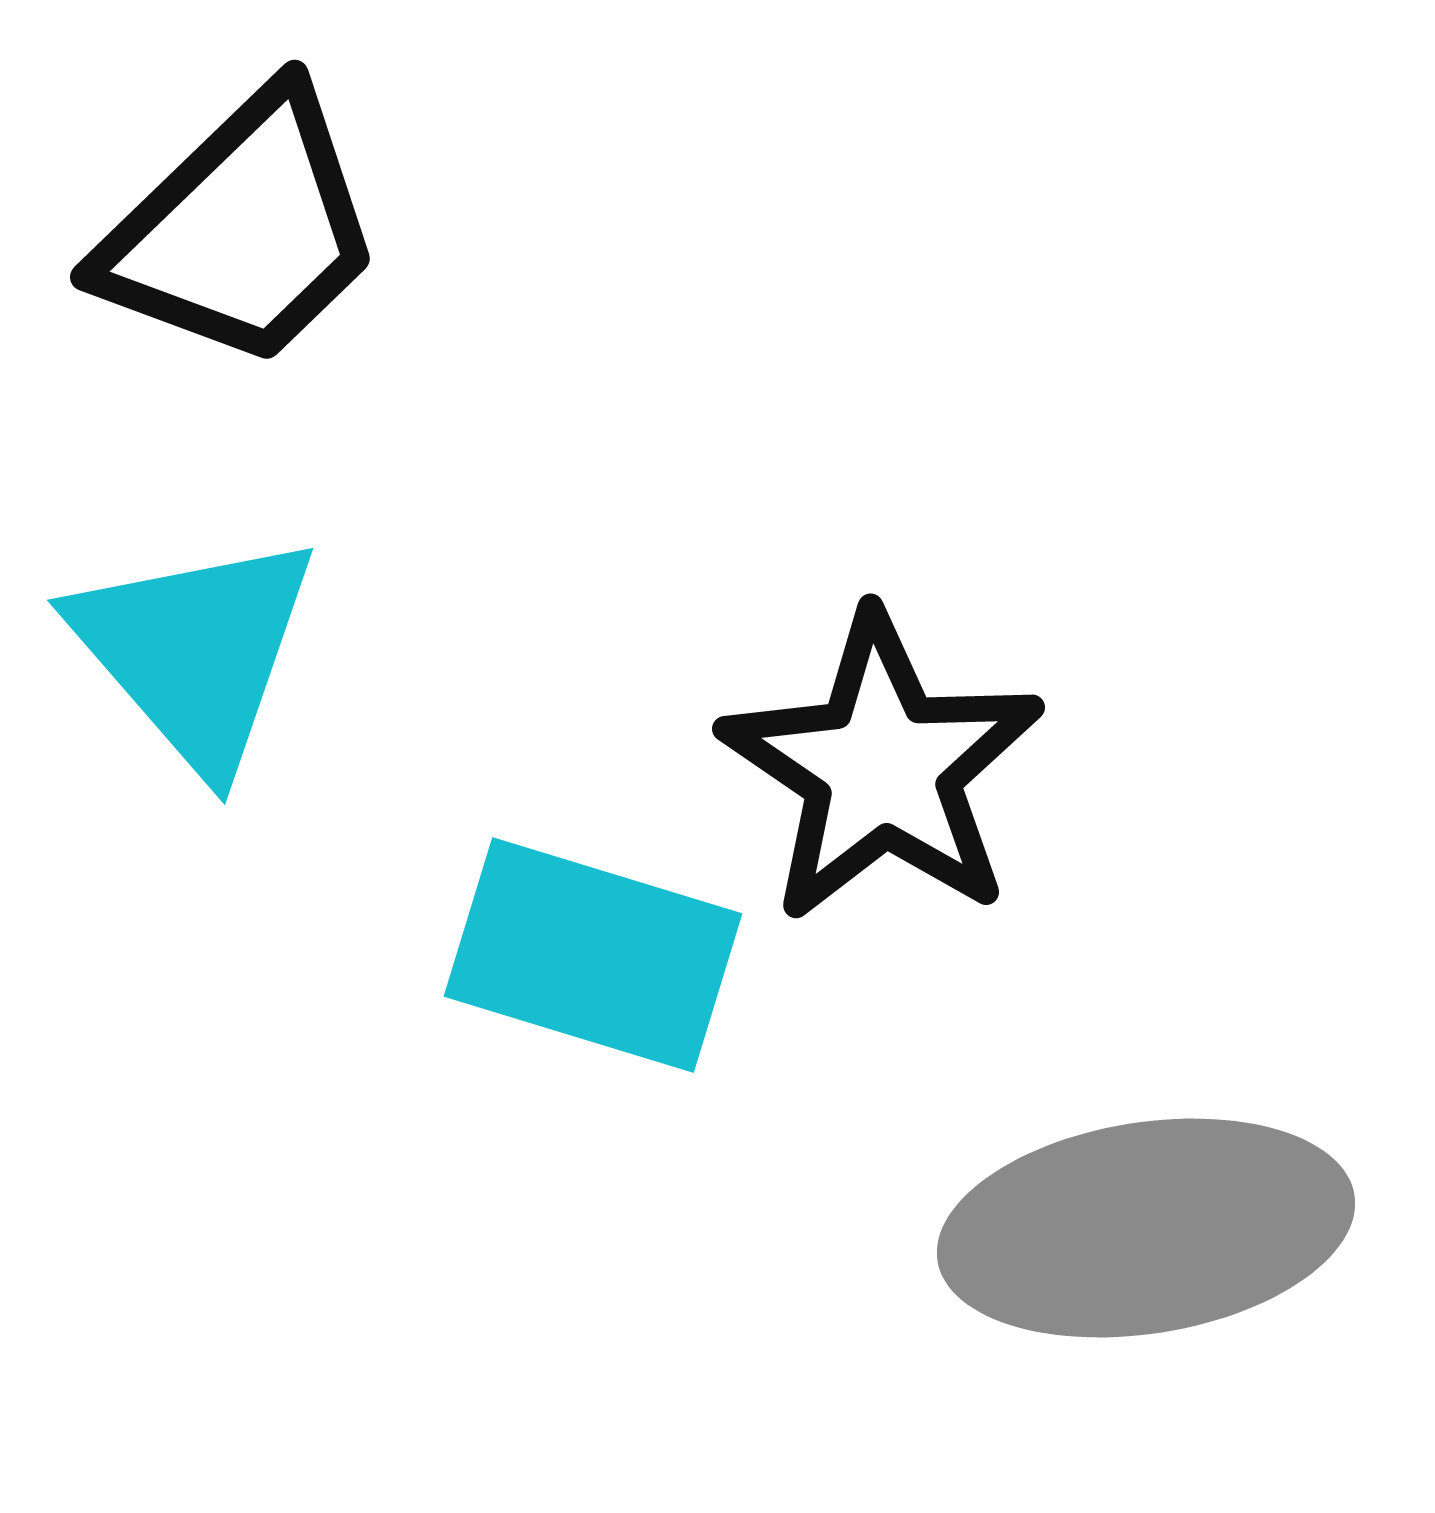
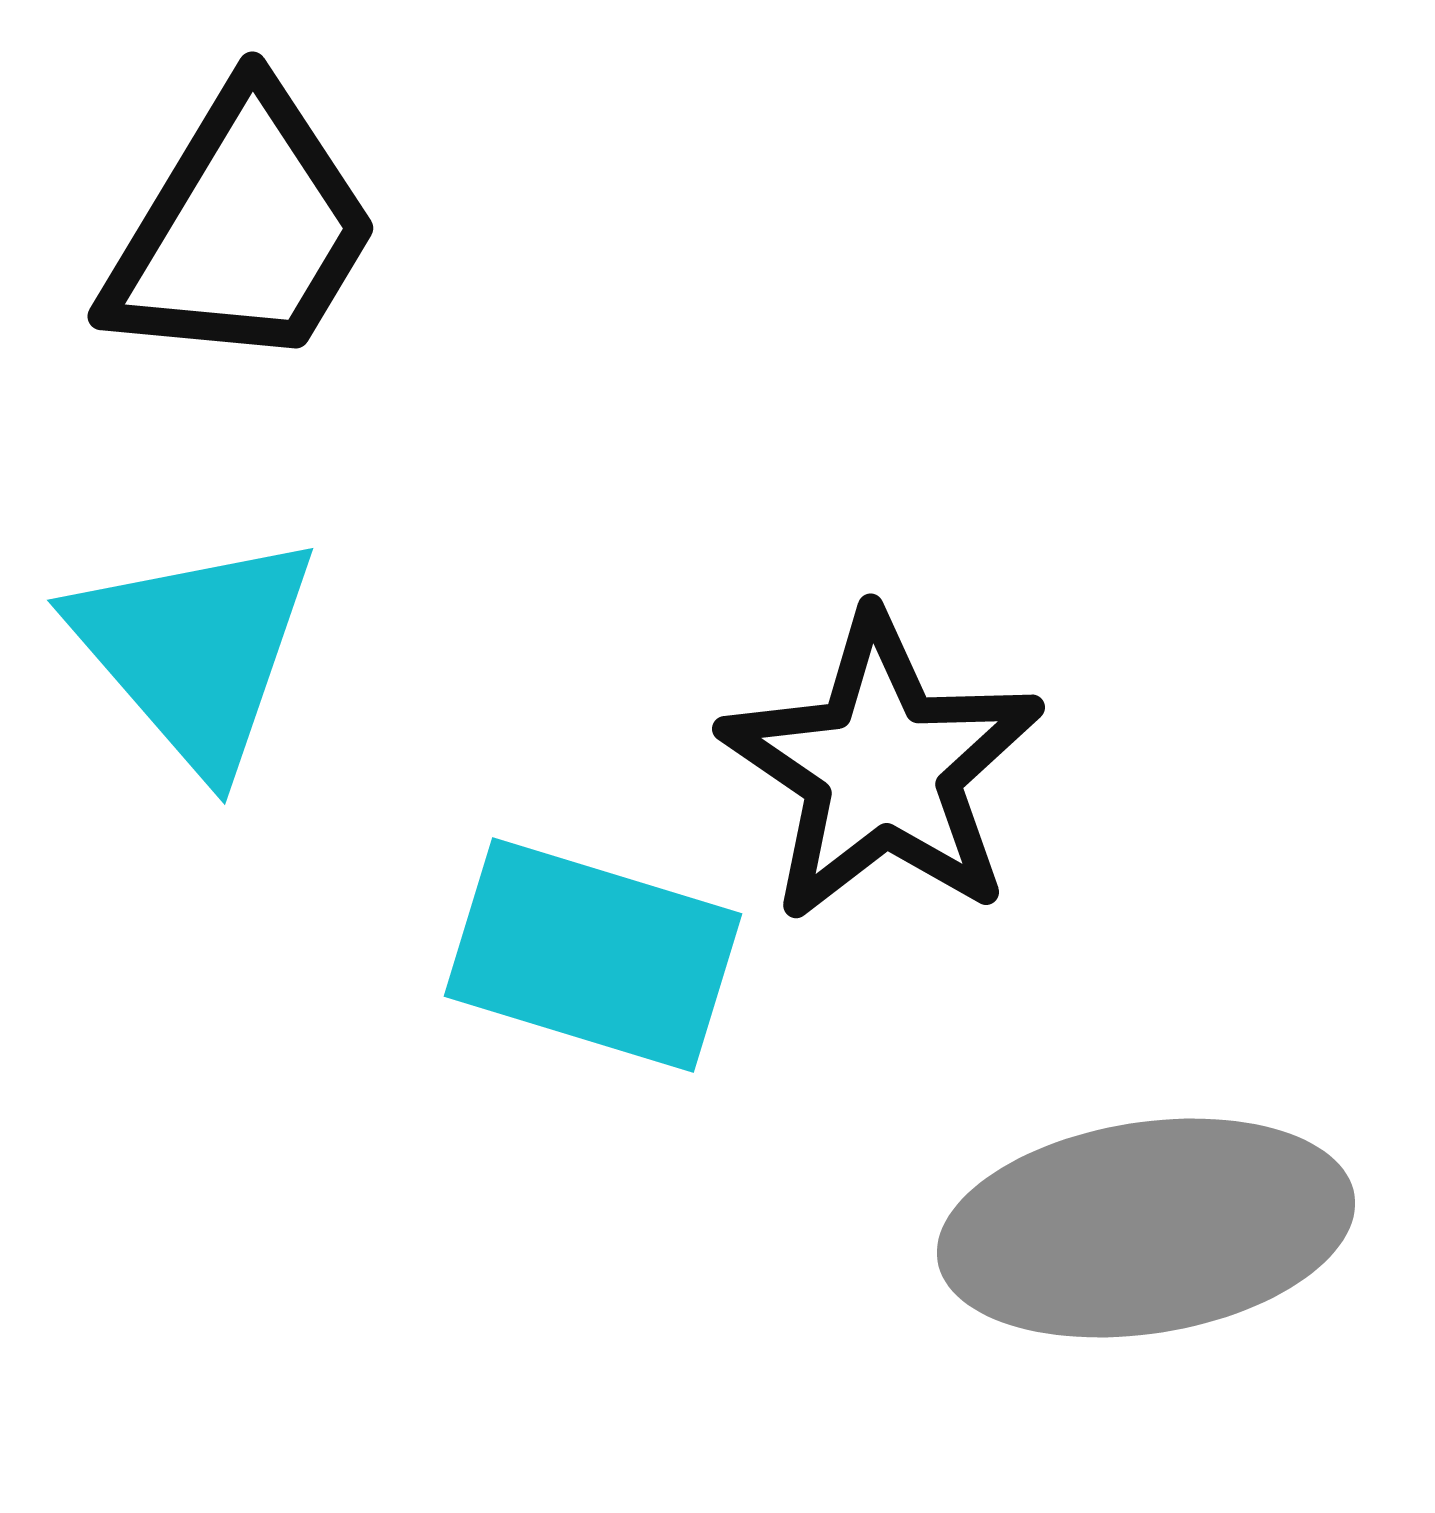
black trapezoid: rotated 15 degrees counterclockwise
